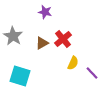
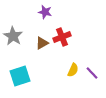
red cross: moved 1 px left, 2 px up; rotated 18 degrees clockwise
yellow semicircle: moved 7 px down
cyan square: rotated 35 degrees counterclockwise
